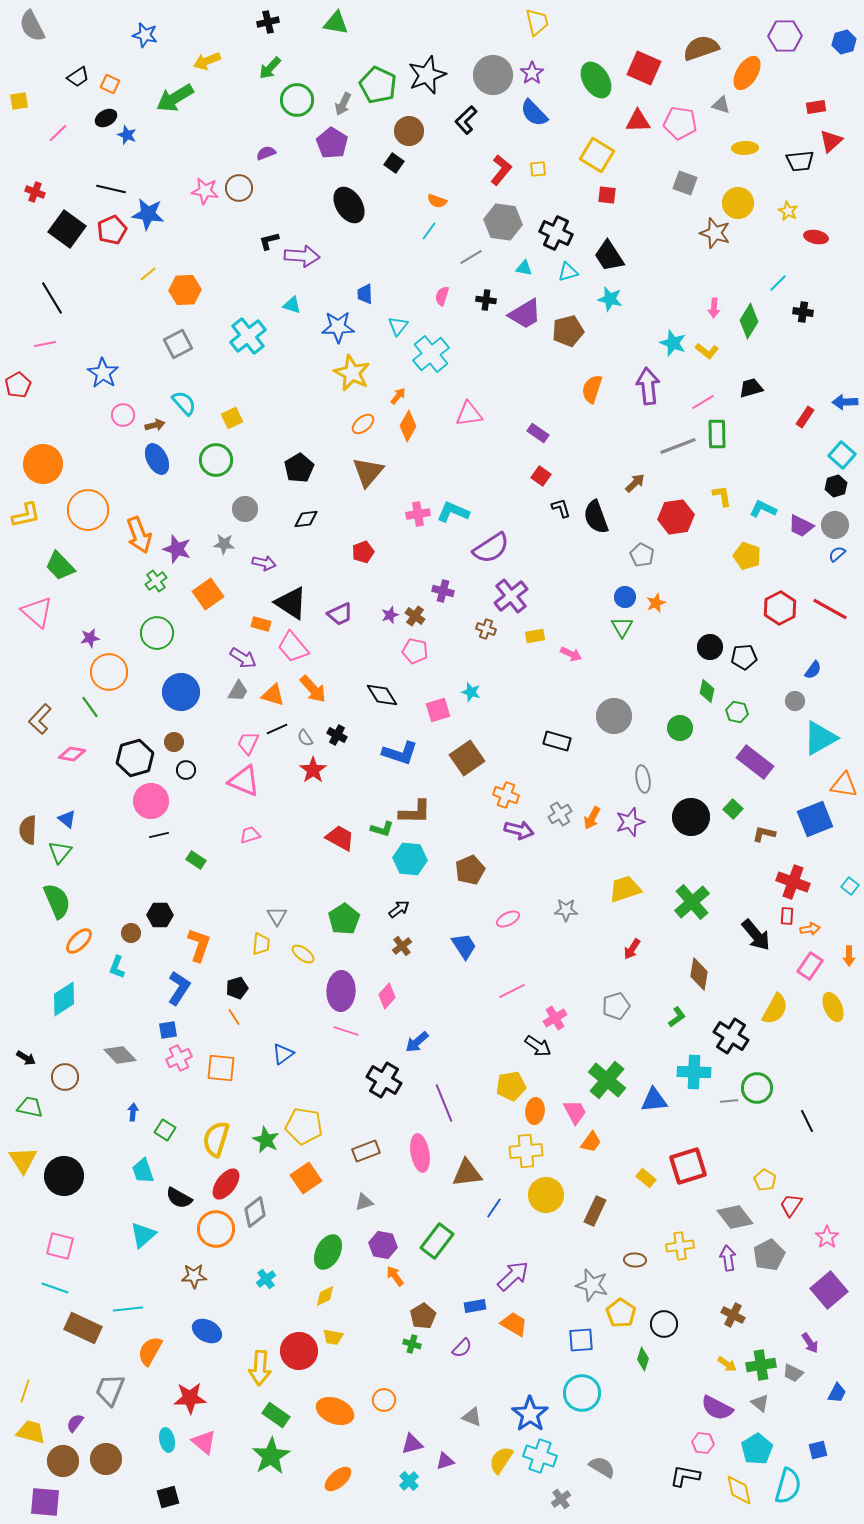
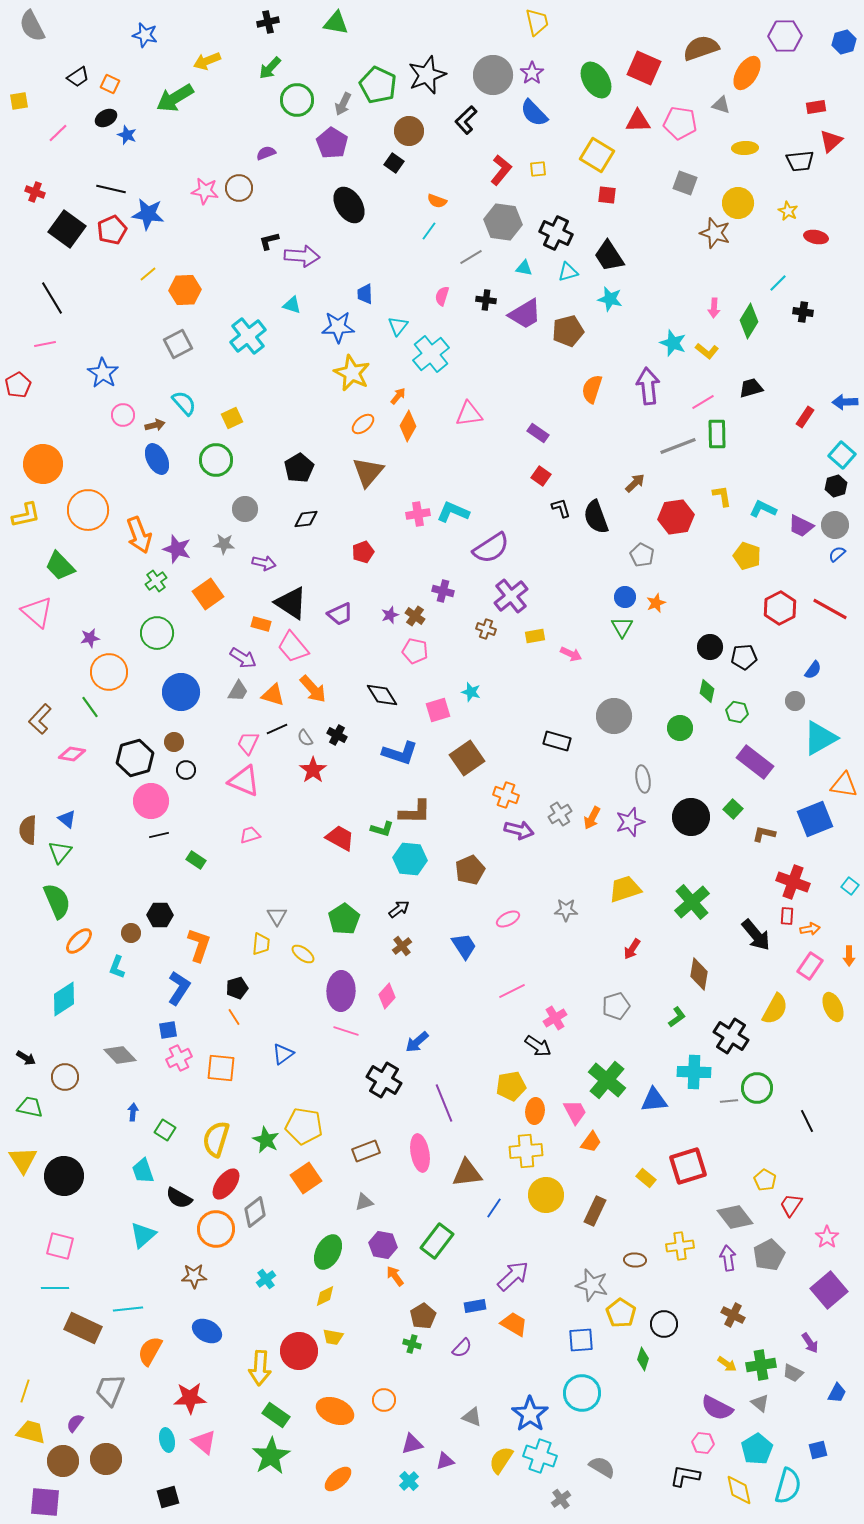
cyan line at (55, 1288): rotated 20 degrees counterclockwise
